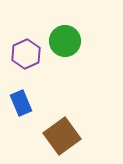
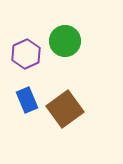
blue rectangle: moved 6 px right, 3 px up
brown square: moved 3 px right, 27 px up
